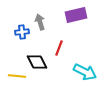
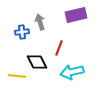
cyan arrow: moved 13 px left; rotated 140 degrees clockwise
